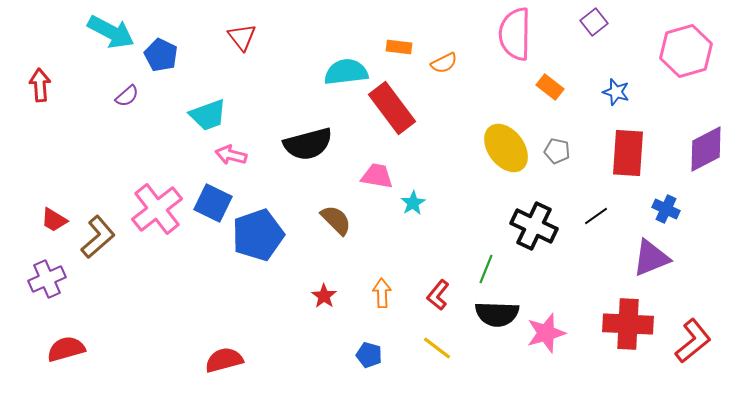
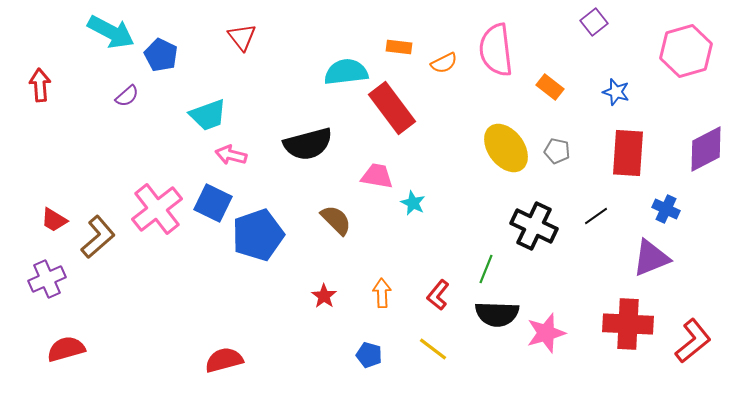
pink semicircle at (515, 34): moved 19 px left, 16 px down; rotated 8 degrees counterclockwise
cyan star at (413, 203): rotated 15 degrees counterclockwise
yellow line at (437, 348): moved 4 px left, 1 px down
